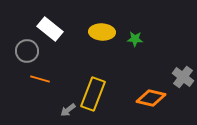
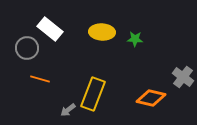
gray circle: moved 3 px up
